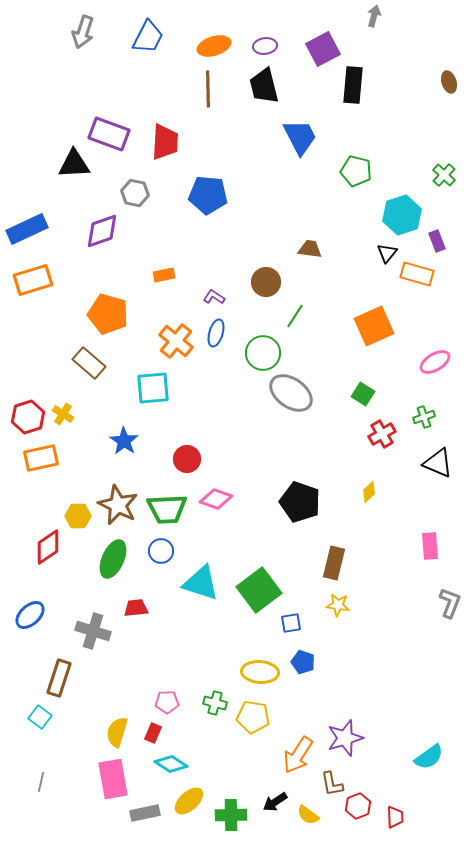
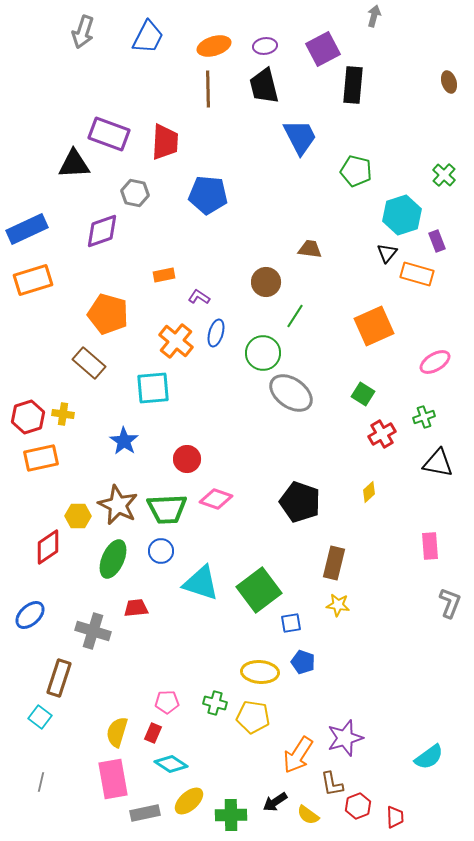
purple L-shape at (214, 297): moved 15 px left
yellow cross at (63, 414): rotated 25 degrees counterclockwise
black triangle at (438, 463): rotated 12 degrees counterclockwise
